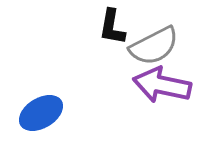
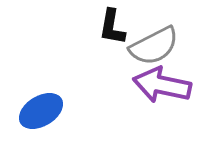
blue ellipse: moved 2 px up
